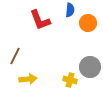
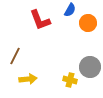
blue semicircle: rotated 24 degrees clockwise
